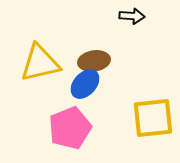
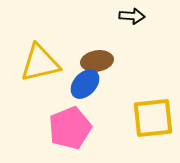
brown ellipse: moved 3 px right
